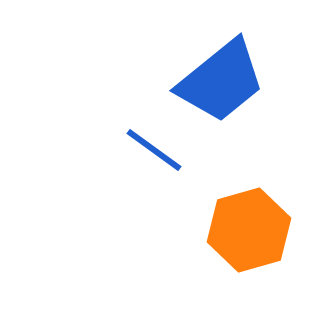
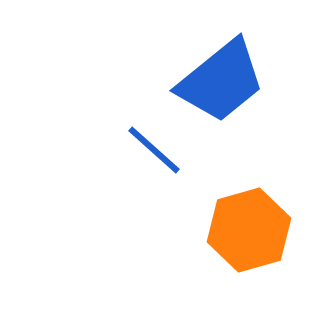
blue line: rotated 6 degrees clockwise
